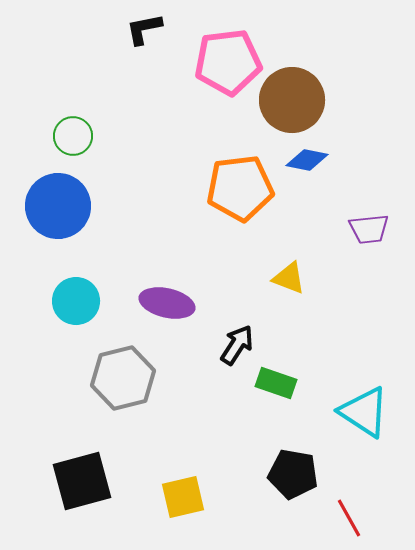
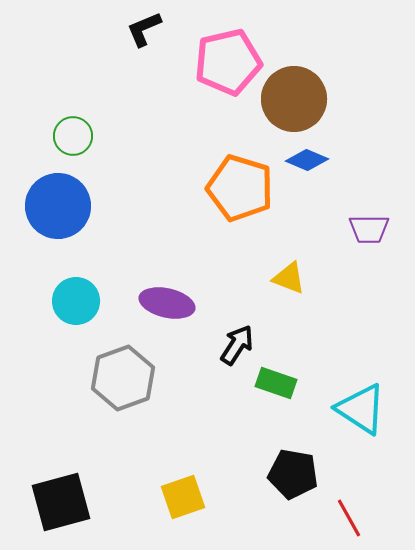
black L-shape: rotated 12 degrees counterclockwise
pink pentagon: rotated 6 degrees counterclockwise
brown circle: moved 2 px right, 1 px up
blue diamond: rotated 12 degrees clockwise
orange pentagon: rotated 24 degrees clockwise
purple trapezoid: rotated 6 degrees clockwise
gray hexagon: rotated 6 degrees counterclockwise
cyan triangle: moved 3 px left, 3 px up
black square: moved 21 px left, 21 px down
yellow square: rotated 6 degrees counterclockwise
